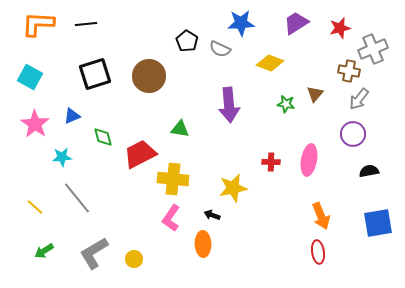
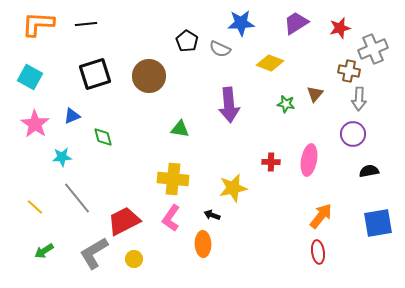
gray arrow: rotated 35 degrees counterclockwise
red trapezoid: moved 16 px left, 67 px down
orange arrow: rotated 120 degrees counterclockwise
